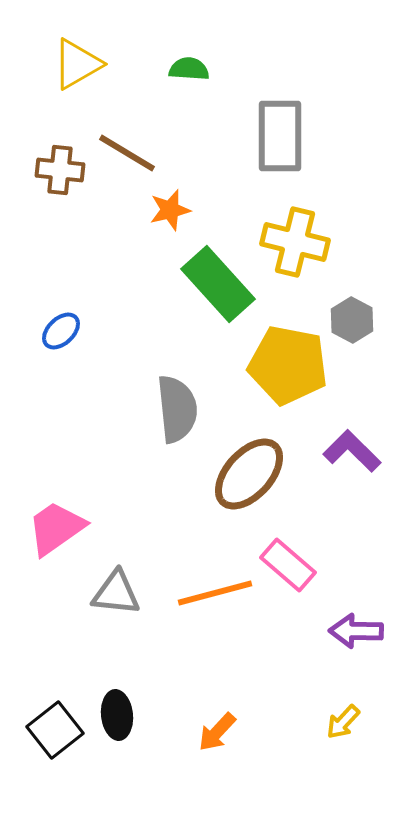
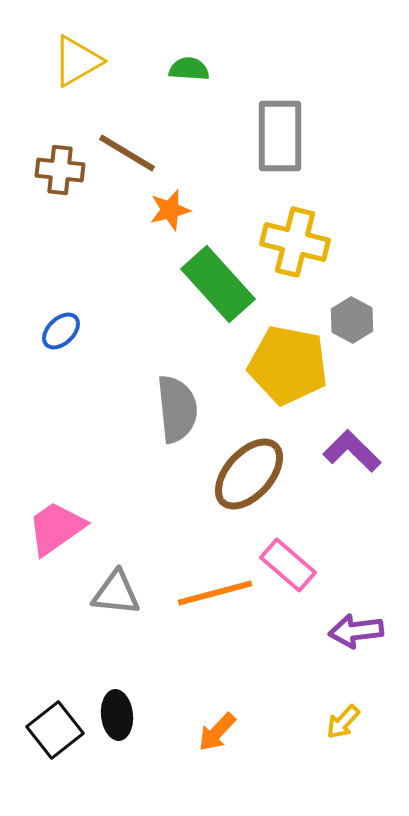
yellow triangle: moved 3 px up
purple arrow: rotated 8 degrees counterclockwise
